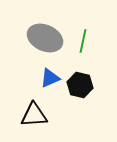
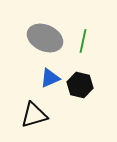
black triangle: rotated 12 degrees counterclockwise
